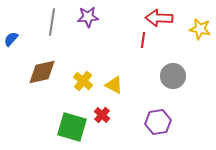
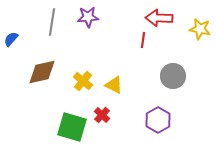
purple hexagon: moved 2 px up; rotated 20 degrees counterclockwise
